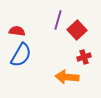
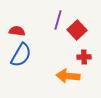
red cross: rotated 16 degrees clockwise
orange arrow: moved 1 px right, 1 px up
